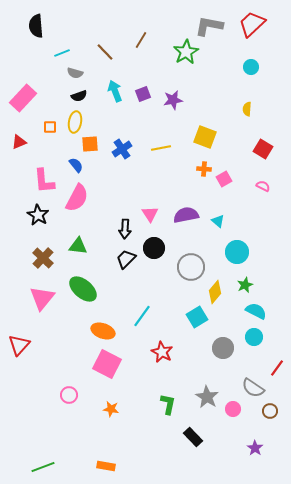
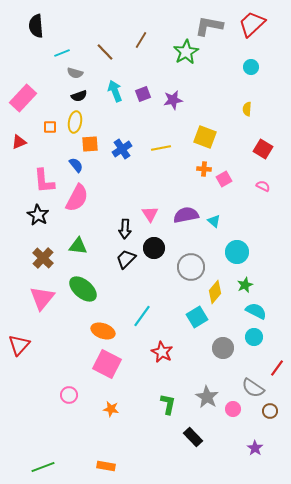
cyan triangle at (218, 221): moved 4 px left
